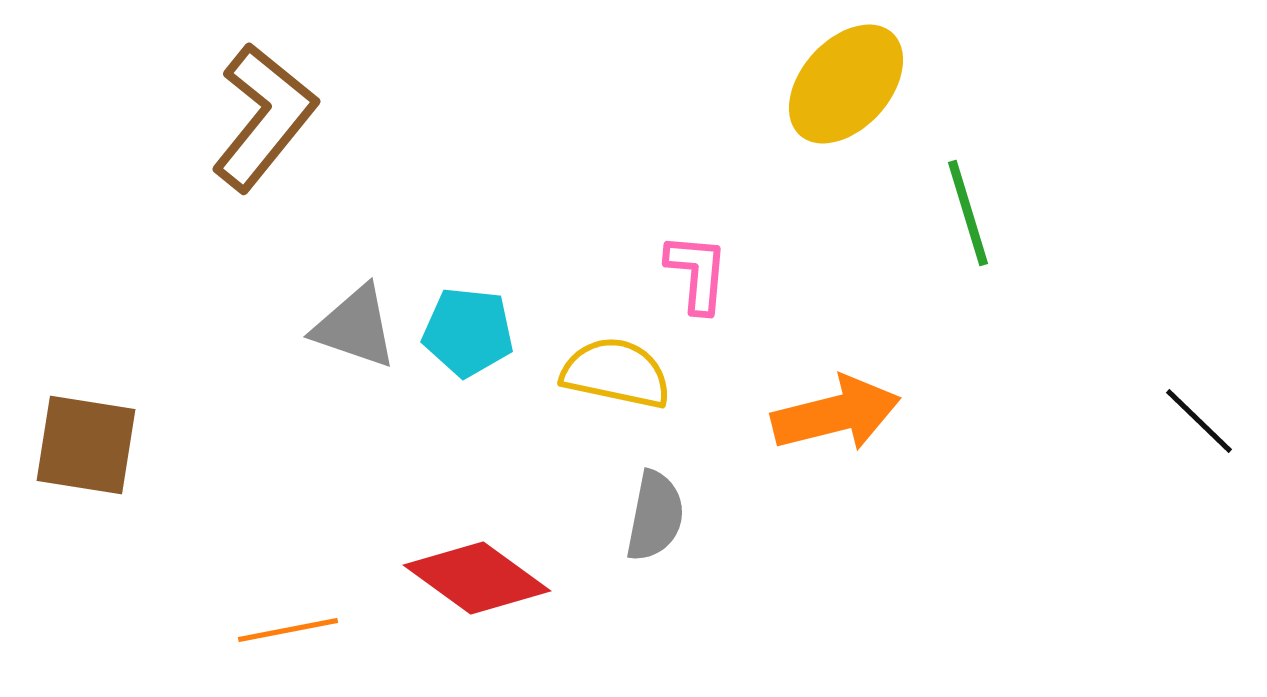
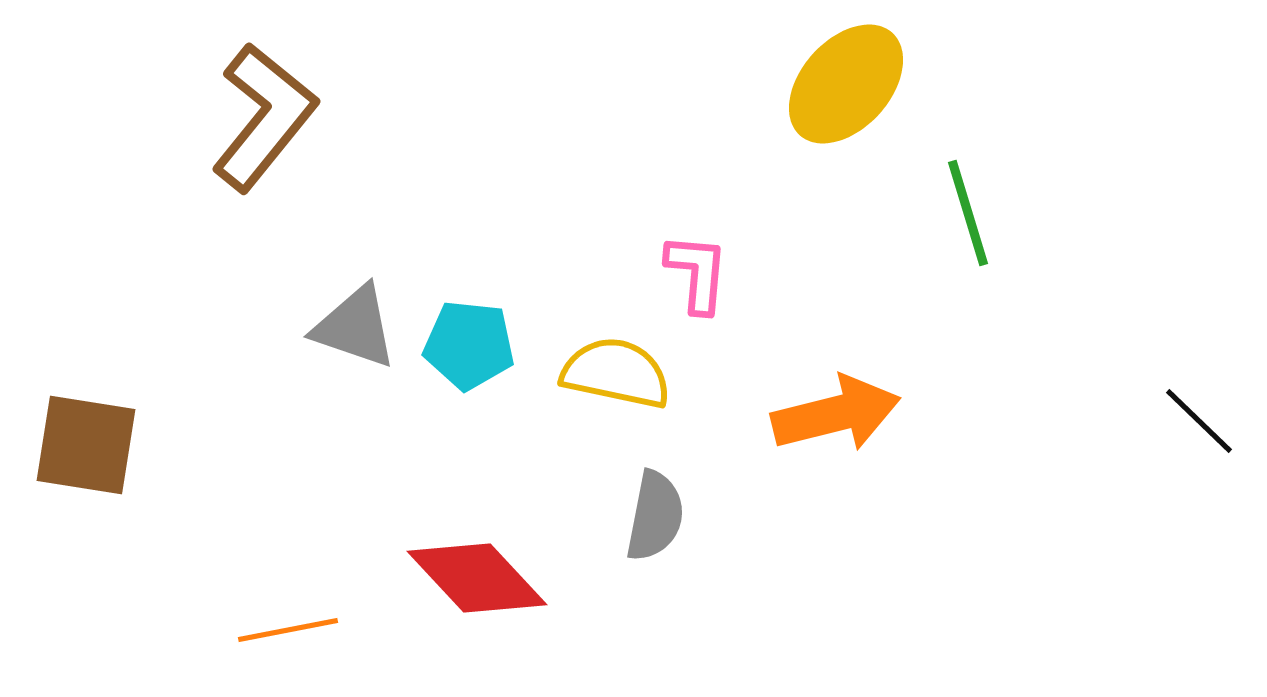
cyan pentagon: moved 1 px right, 13 px down
red diamond: rotated 11 degrees clockwise
